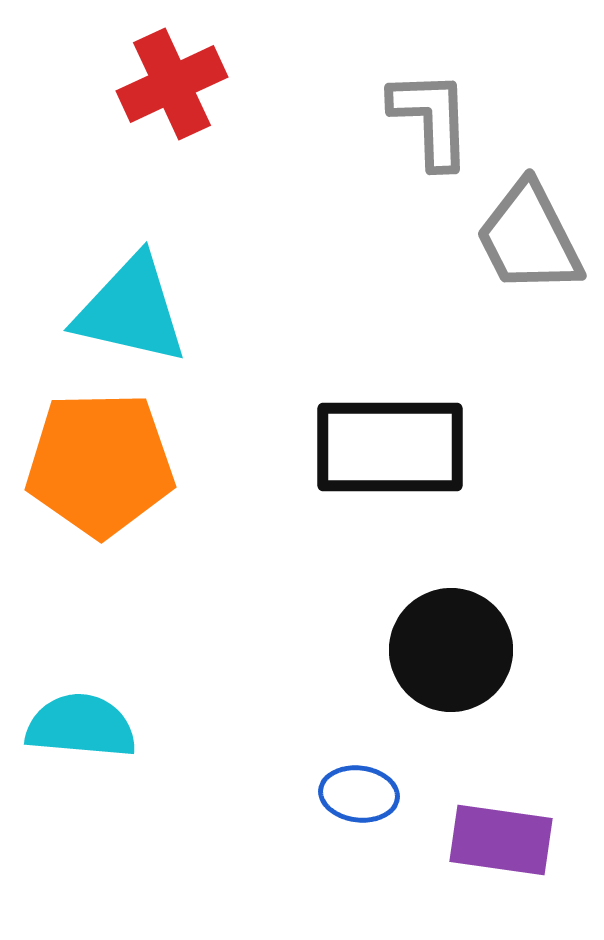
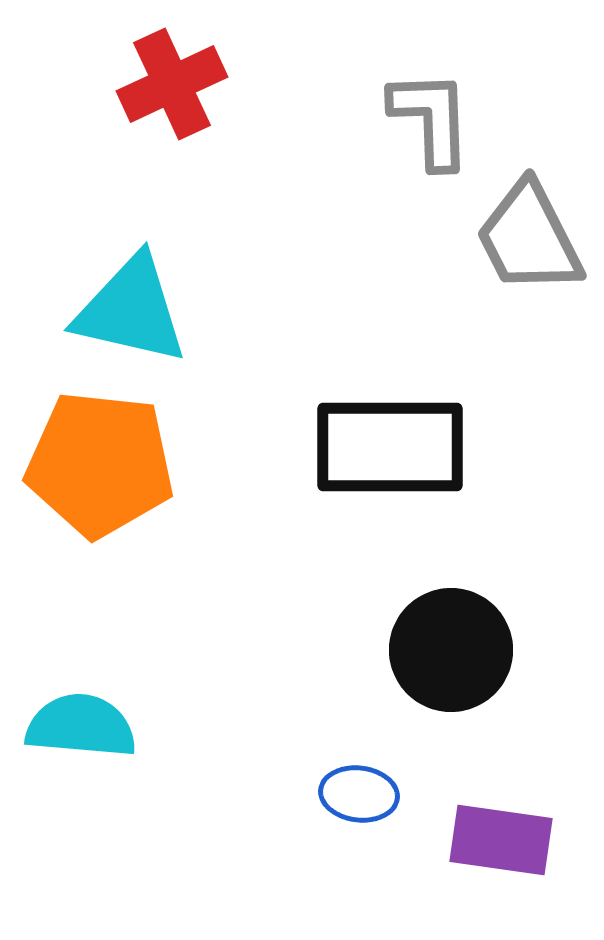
orange pentagon: rotated 7 degrees clockwise
